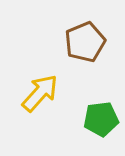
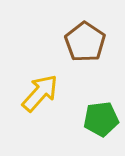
brown pentagon: rotated 15 degrees counterclockwise
